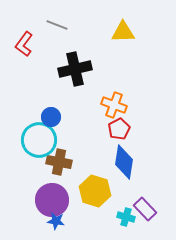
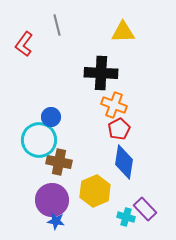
gray line: rotated 55 degrees clockwise
black cross: moved 26 px right, 4 px down; rotated 16 degrees clockwise
yellow hexagon: rotated 20 degrees clockwise
